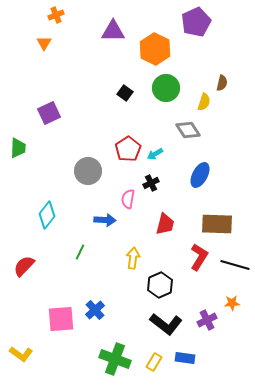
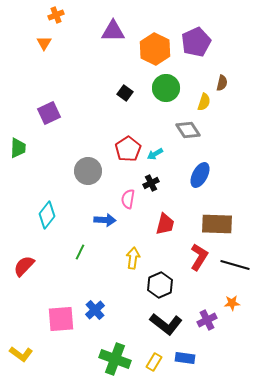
purple pentagon: moved 20 px down
